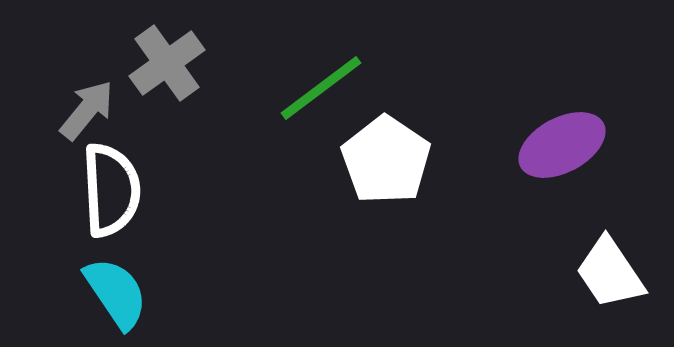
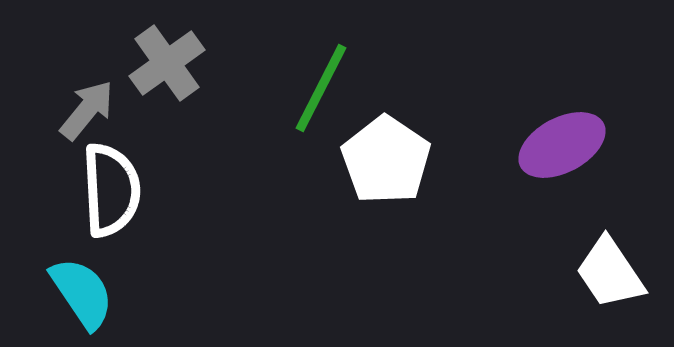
green line: rotated 26 degrees counterclockwise
cyan semicircle: moved 34 px left
